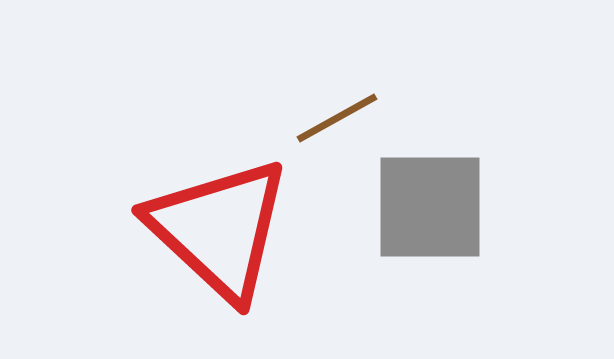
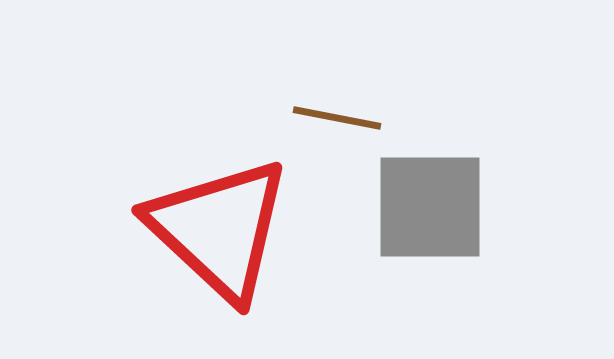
brown line: rotated 40 degrees clockwise
